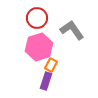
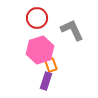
gray L-shape: rotated 10 degrees clockwise
pink hexagon: moved 1 px right, 3 px down
orange rectangle: rotated 48 degrees counterclockwise
